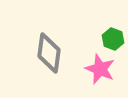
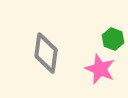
gray diamond: moved 3 px left
